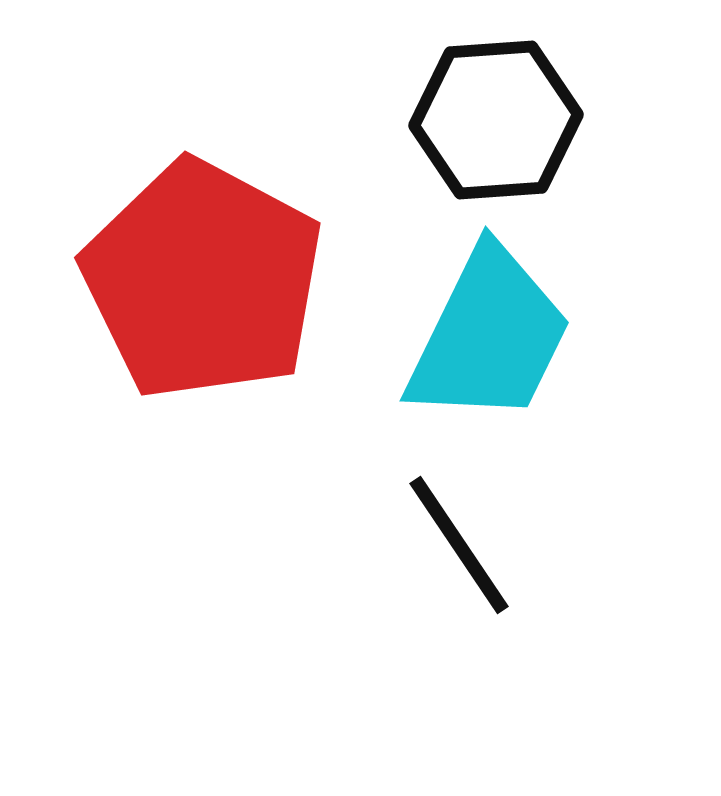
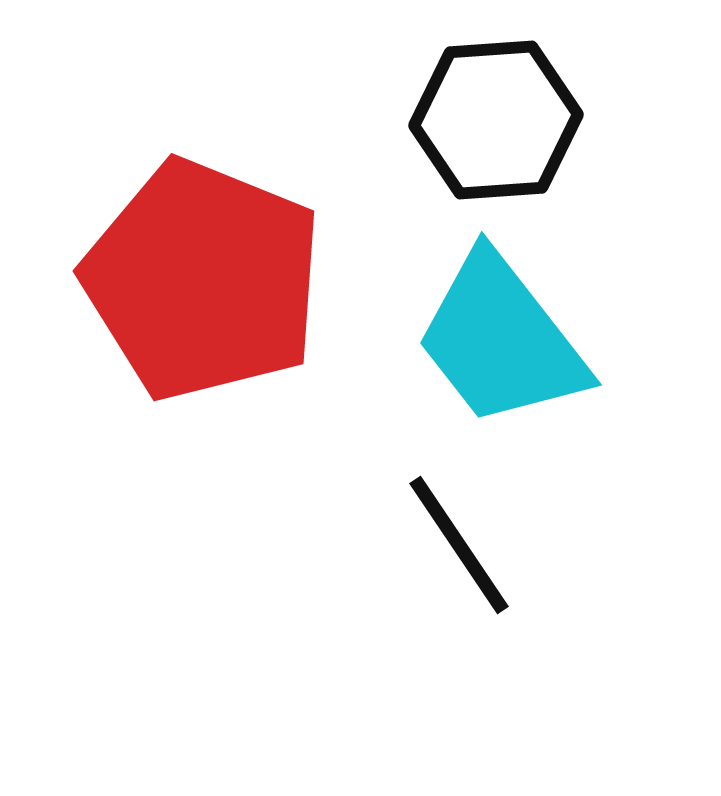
red pentagon: rotated 6 degrees counterclockwise
cyan trapezoid: moved 12 px right, 4 px down; rotated 116 degrees clockwise
